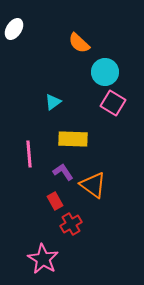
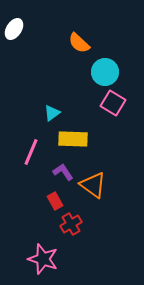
cyan triangle: moved 1 px left, 11 px down
pink line: moved 2 px right, 2 px up; rotated 28 degrees clockwise
pink star: rotated 12 degrees counterclockwise
